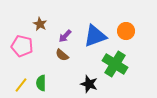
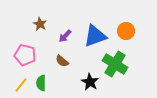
pink pentagon: moved 3 px right, 9 px down
brown semicircle: moved 6 px down
black star: moved 1 px right, 2 px up; rotated 12 degrees clockwise
